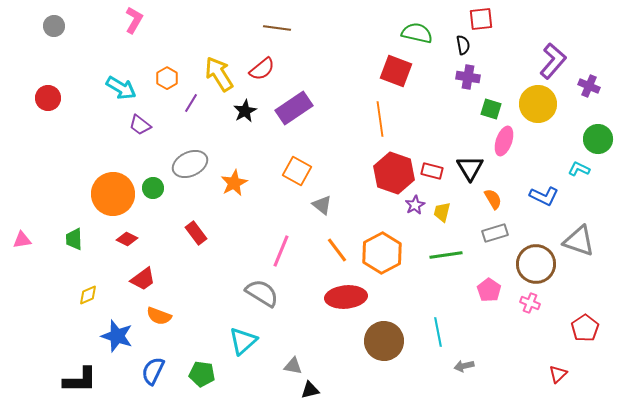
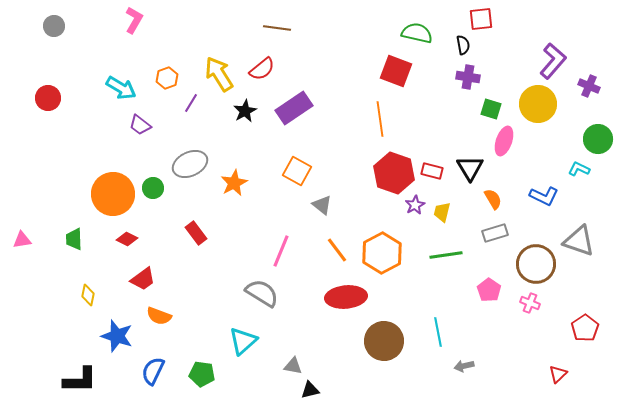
orange hexagon at (167, 78): rotated 10 degrees clockwise
yellow diamond at (88, 295): rotated 55 degrees counterclockwise
